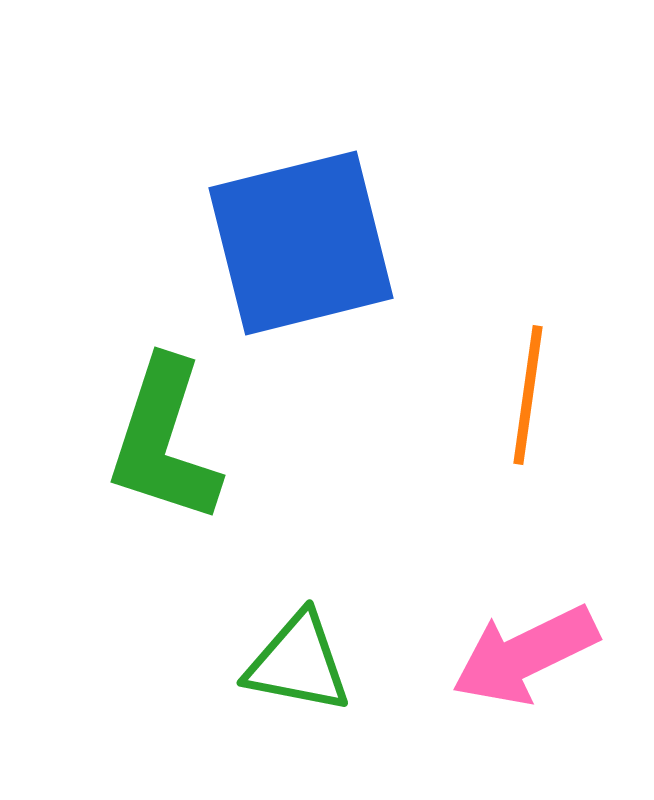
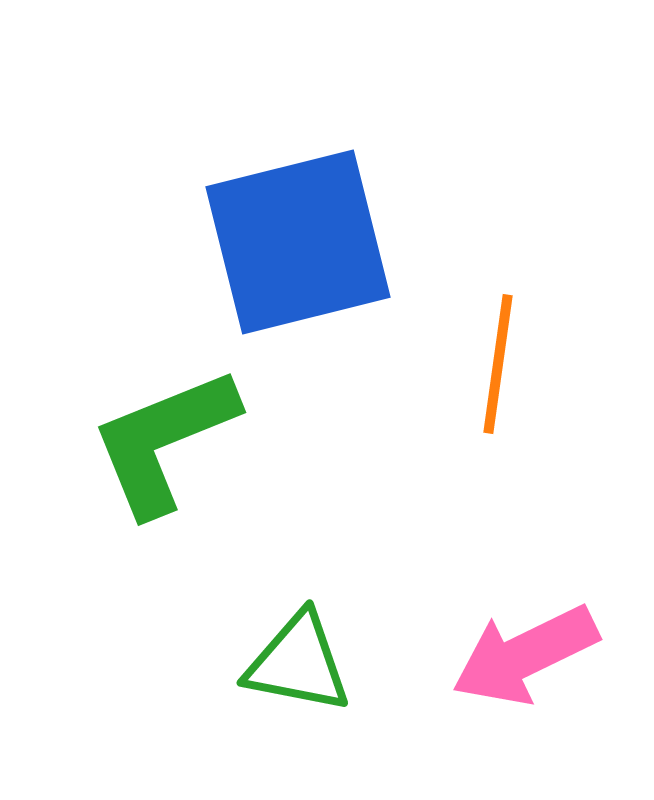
blue square: moved 3 px left, 1 px up
orange line: moved 30 px left, 31 px up
green L-shape: rotated 50 degrees clockwise
